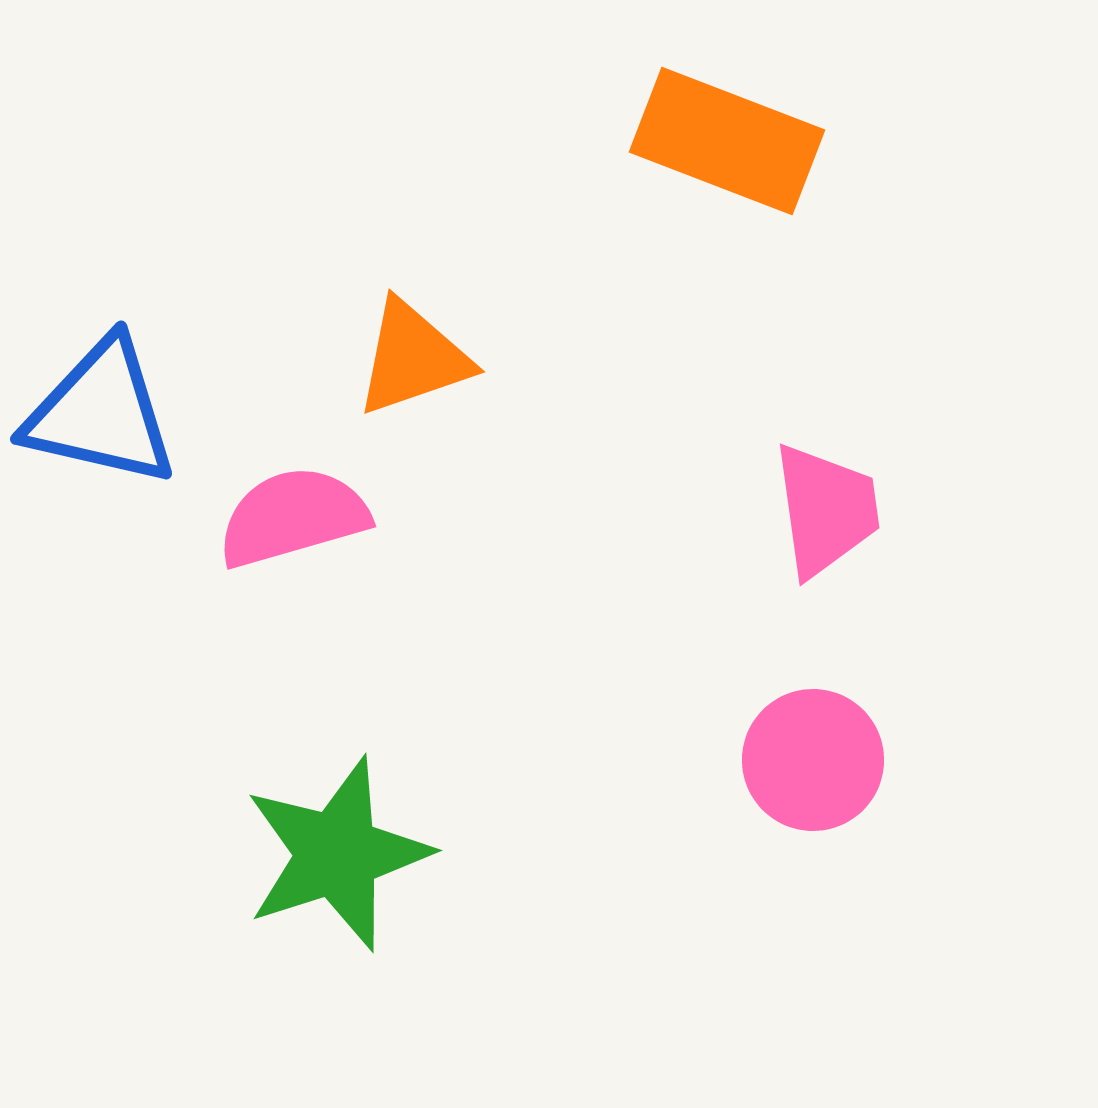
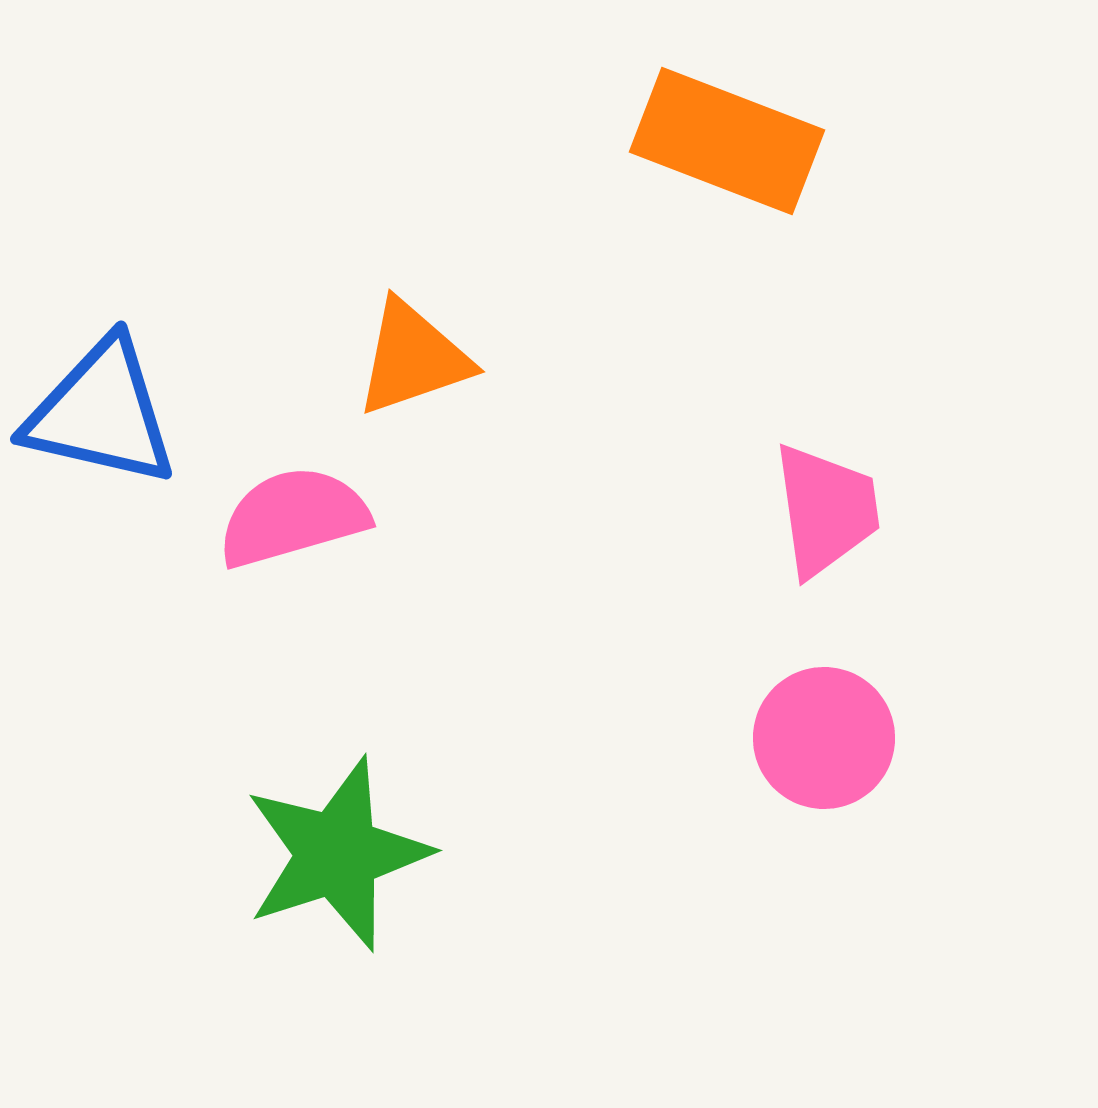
pink circle: moved 11 px right, 22 px up
